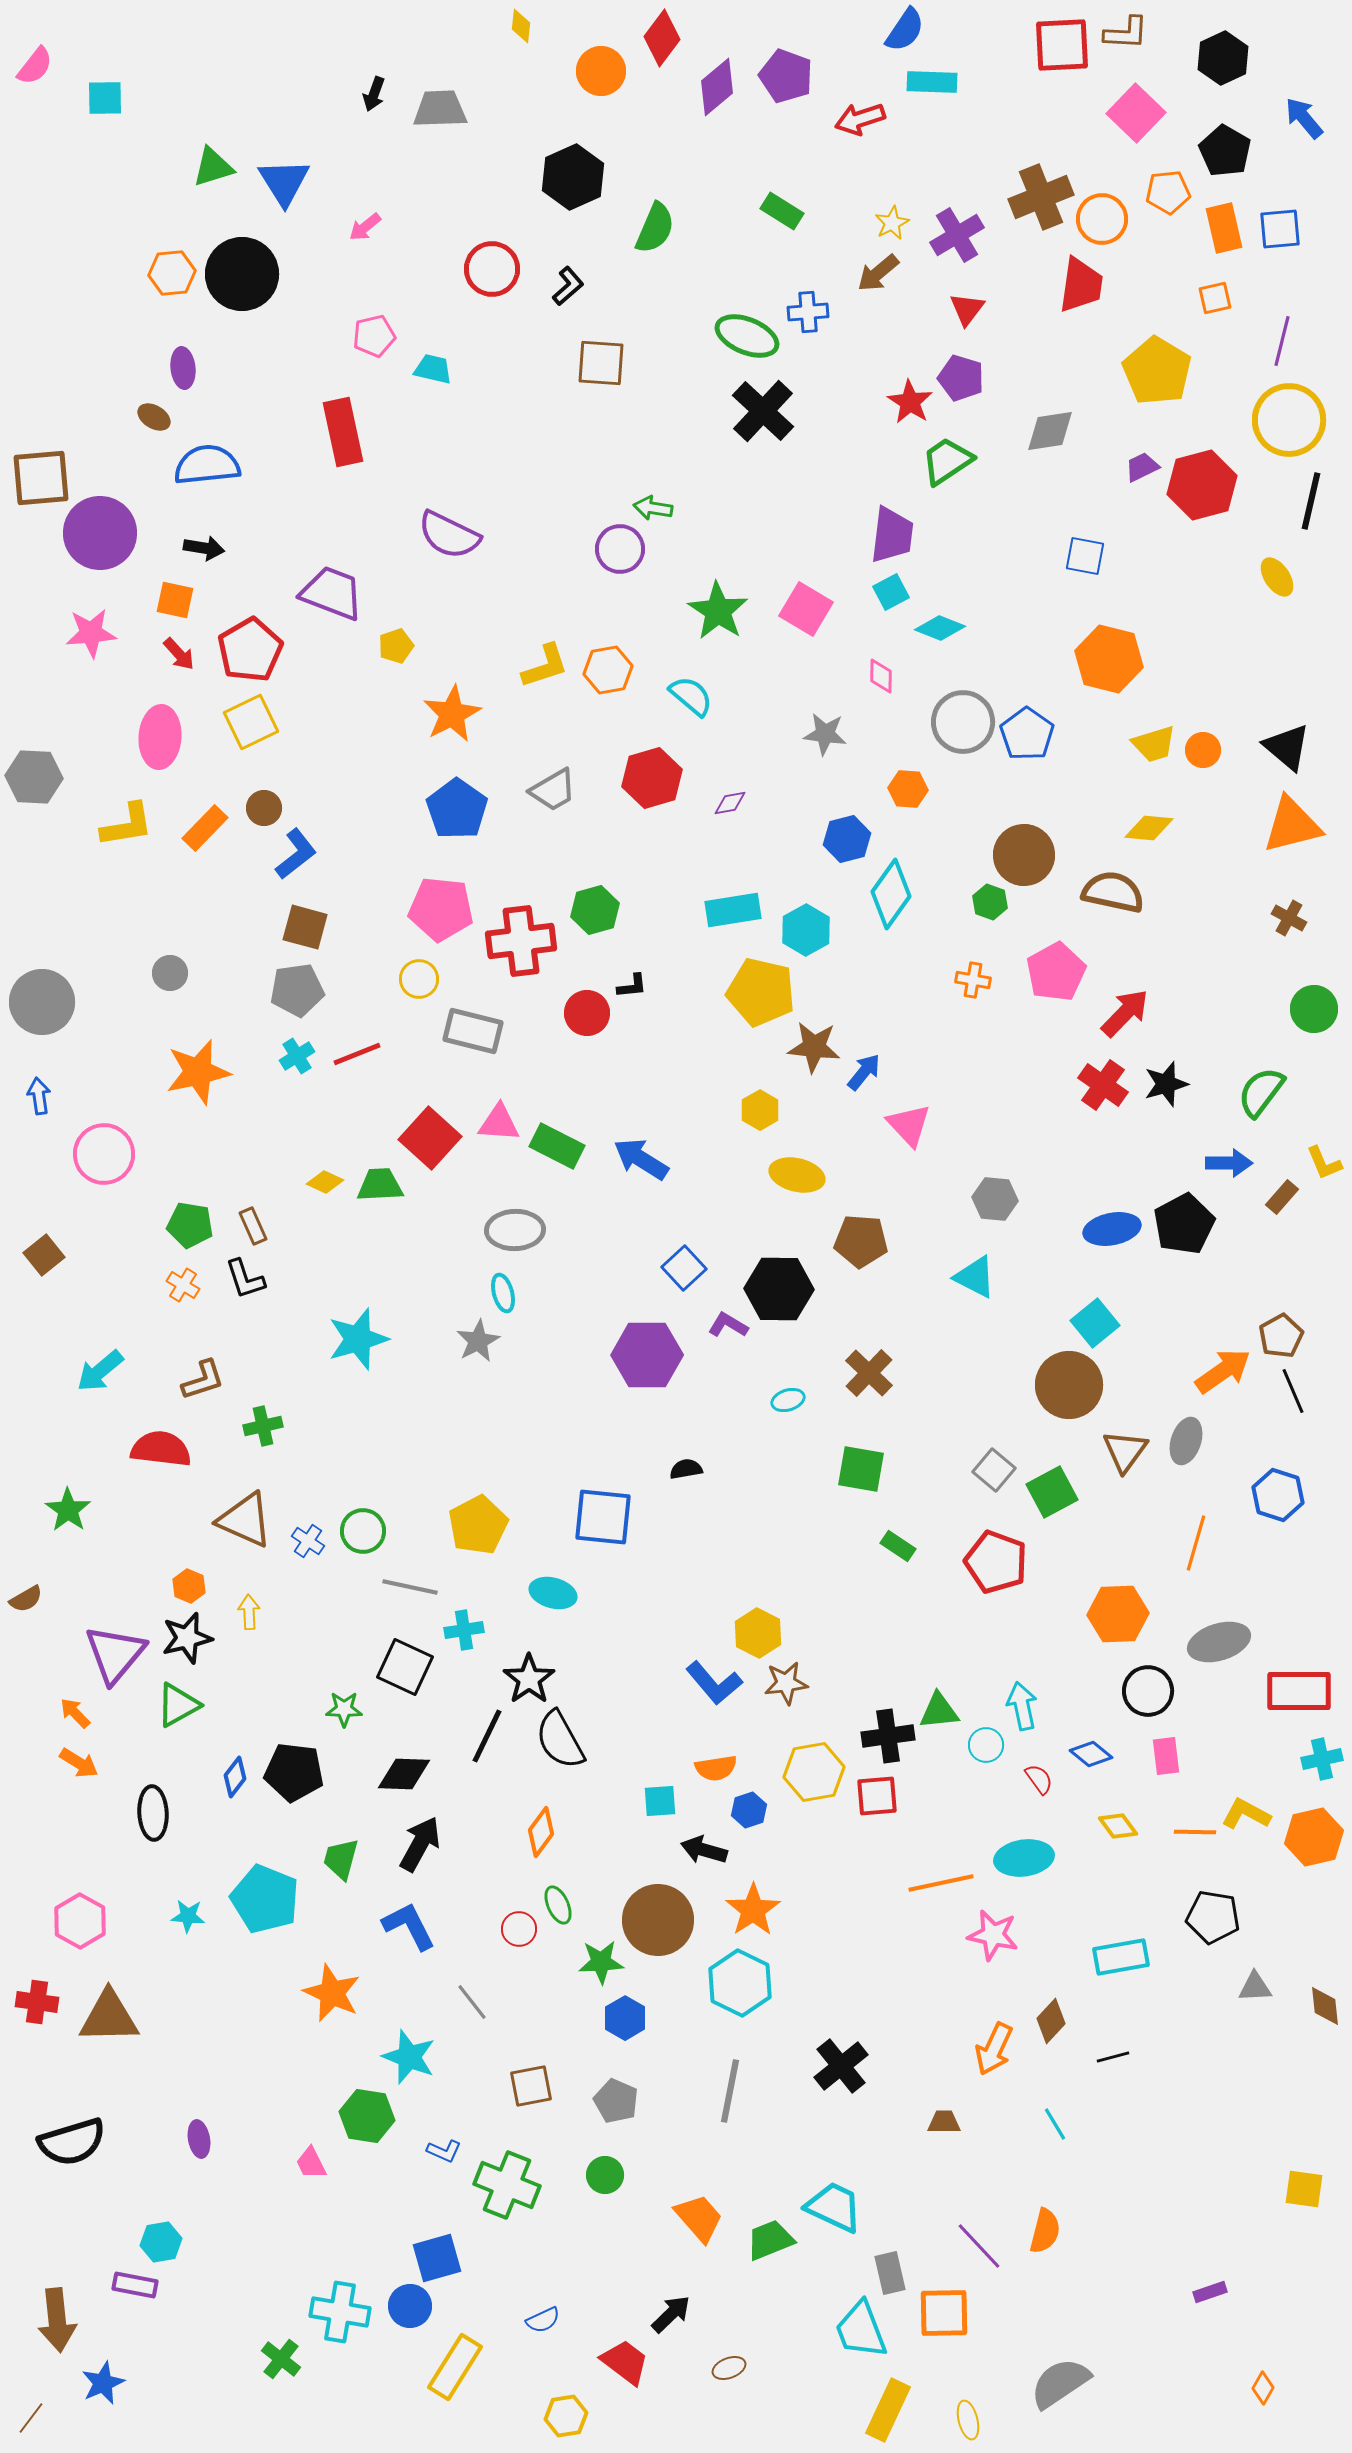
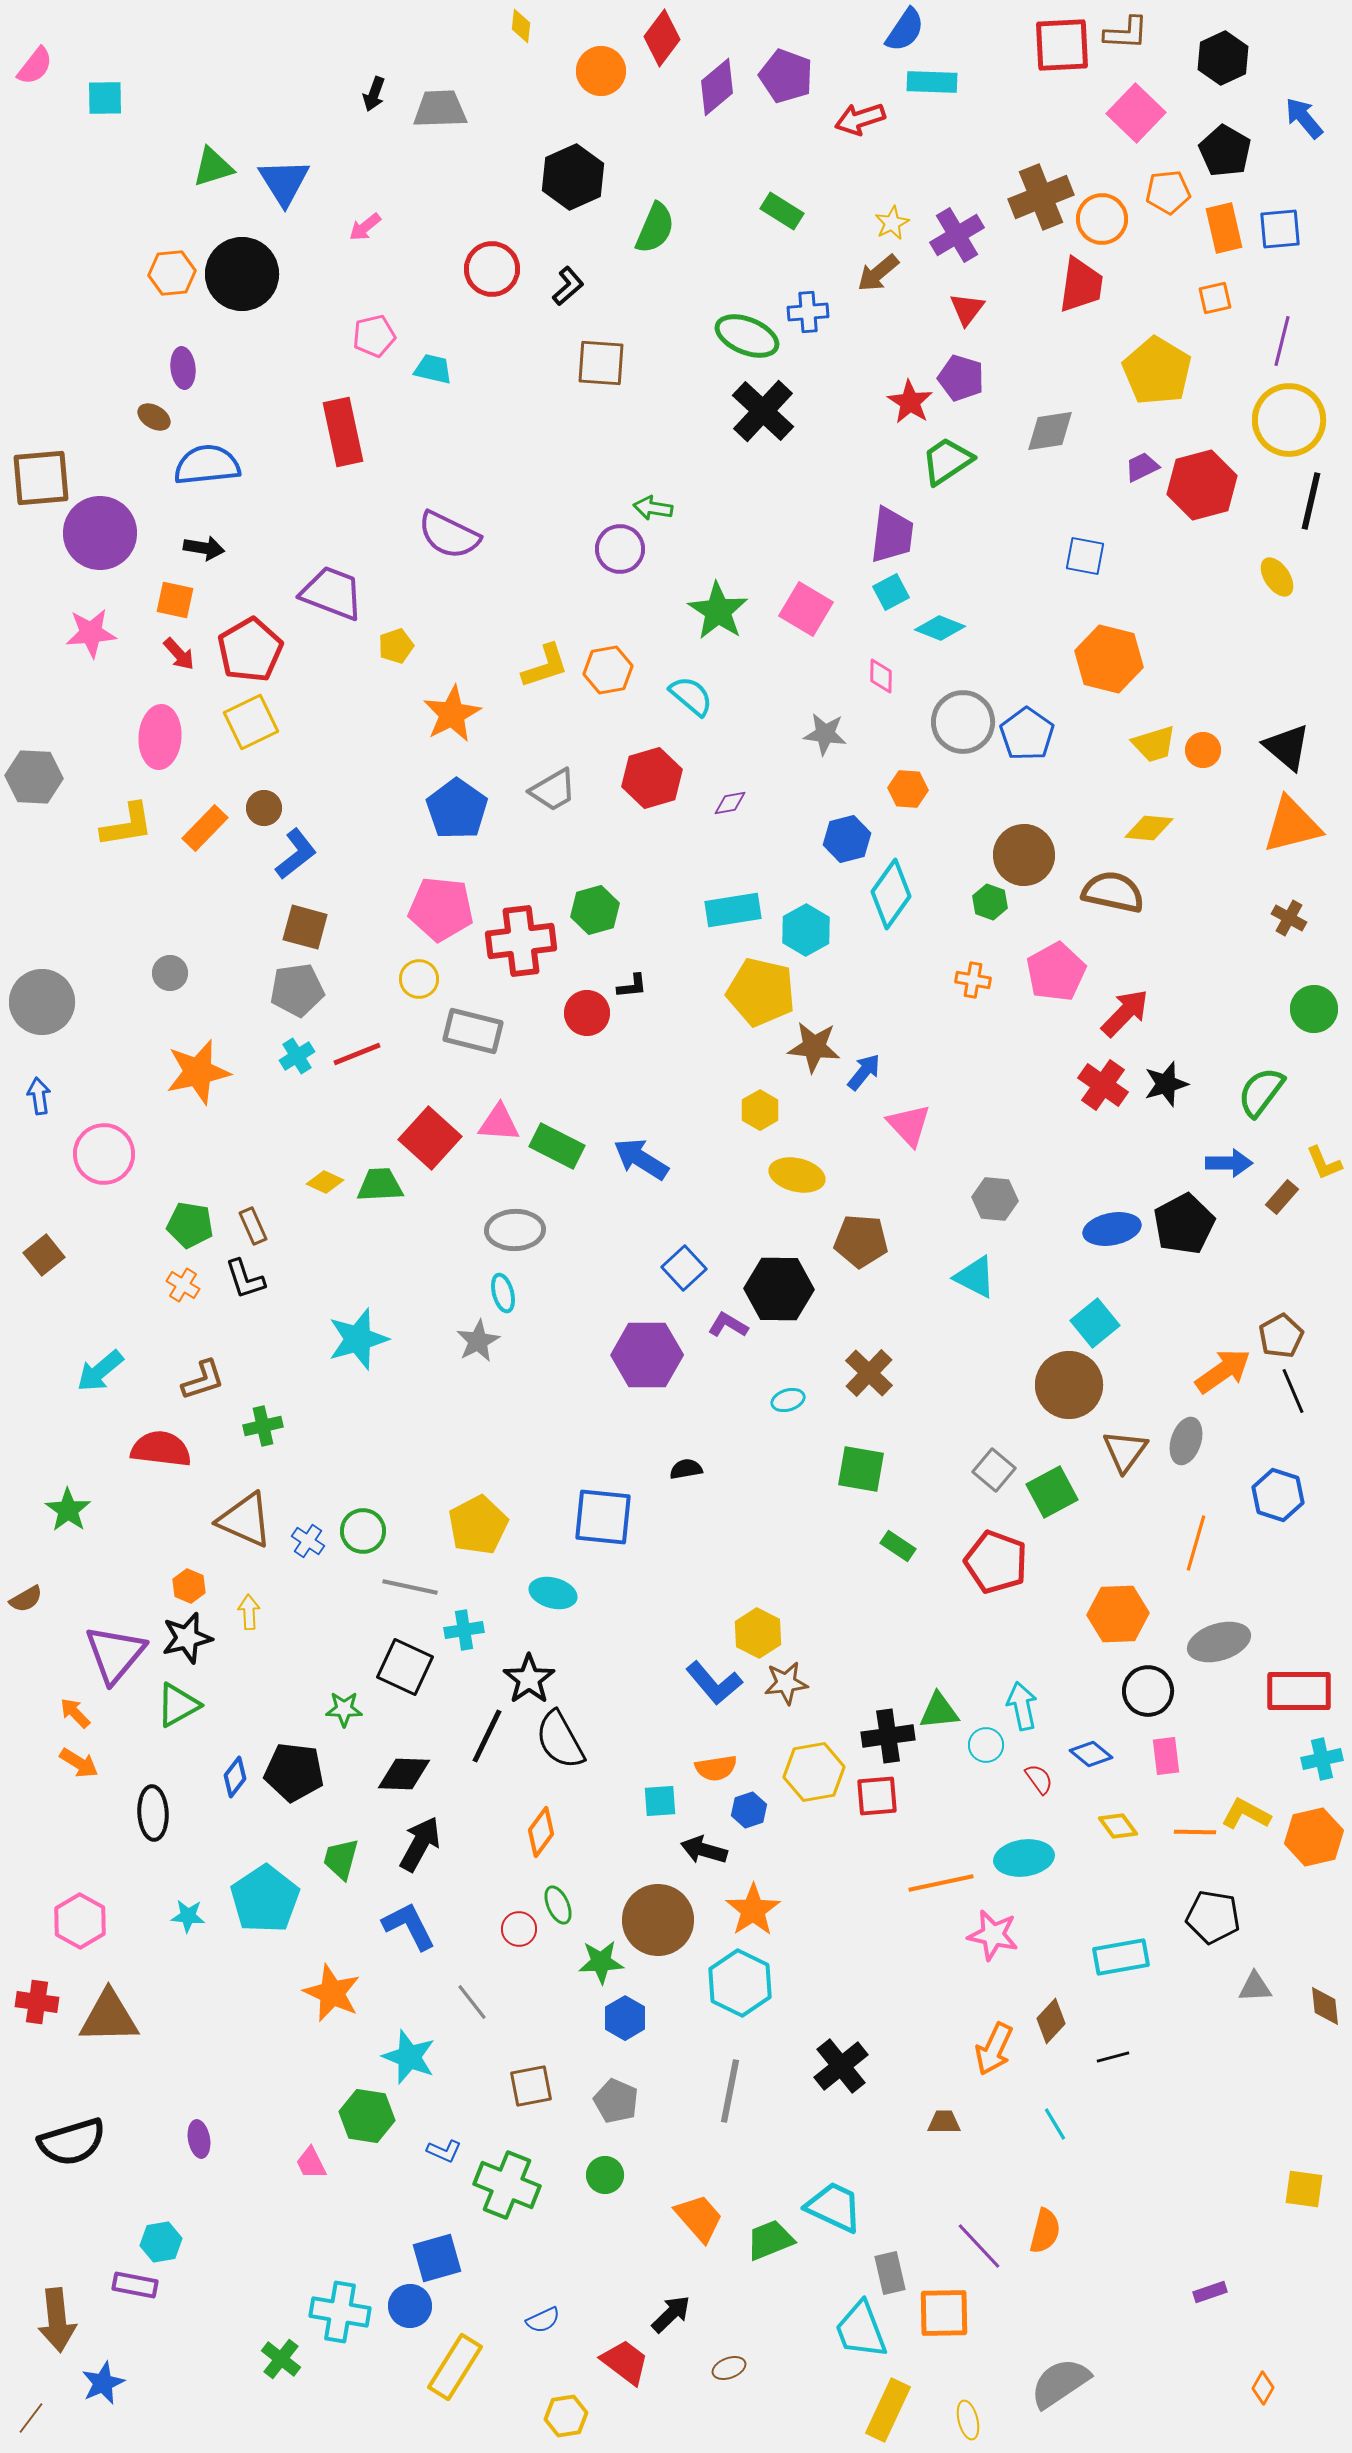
cyan pentagon at (265, 1899): rotated 16 degrees clockwise
